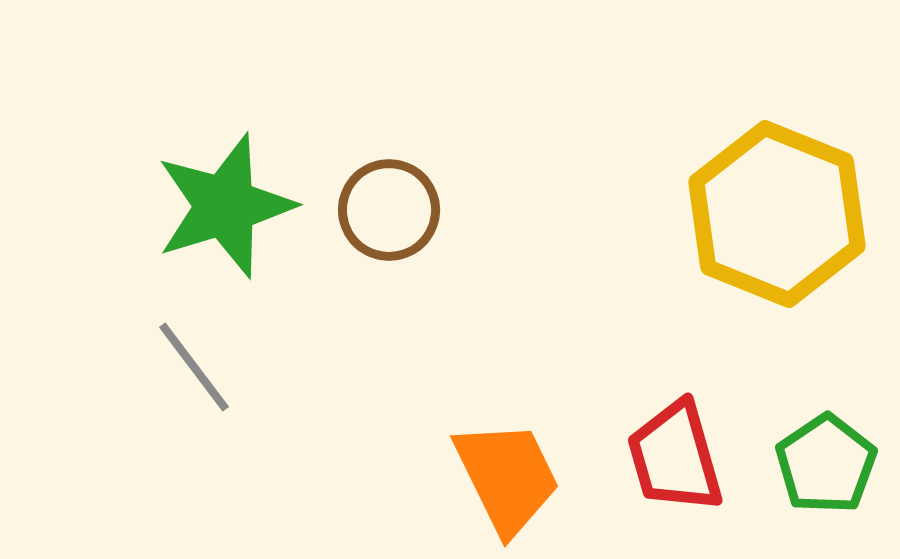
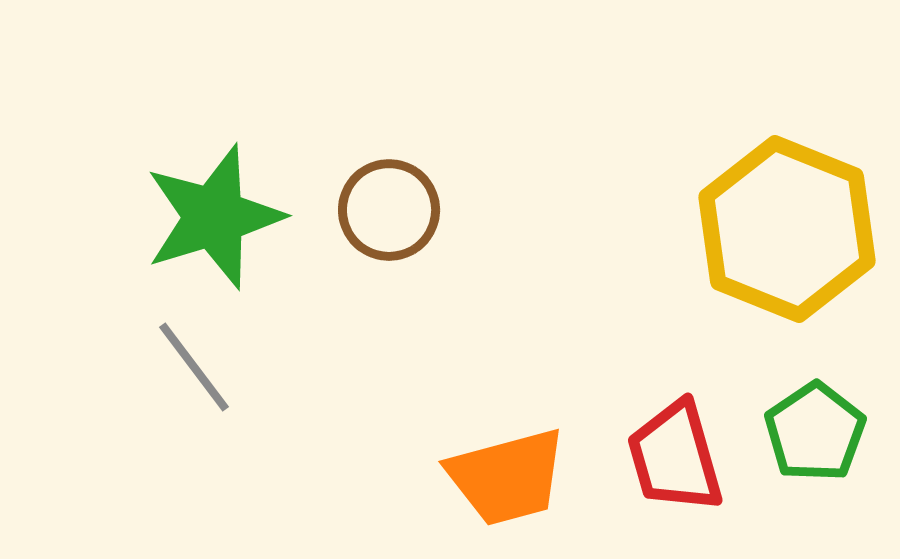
green star: moved 11 px left, 11 px down
yellow hexagon: moved 10 px right, 15 px down
green pentagon: moved 11 px left, 32 px up
orange trapezoid: rotated 101 degrees clockwise
